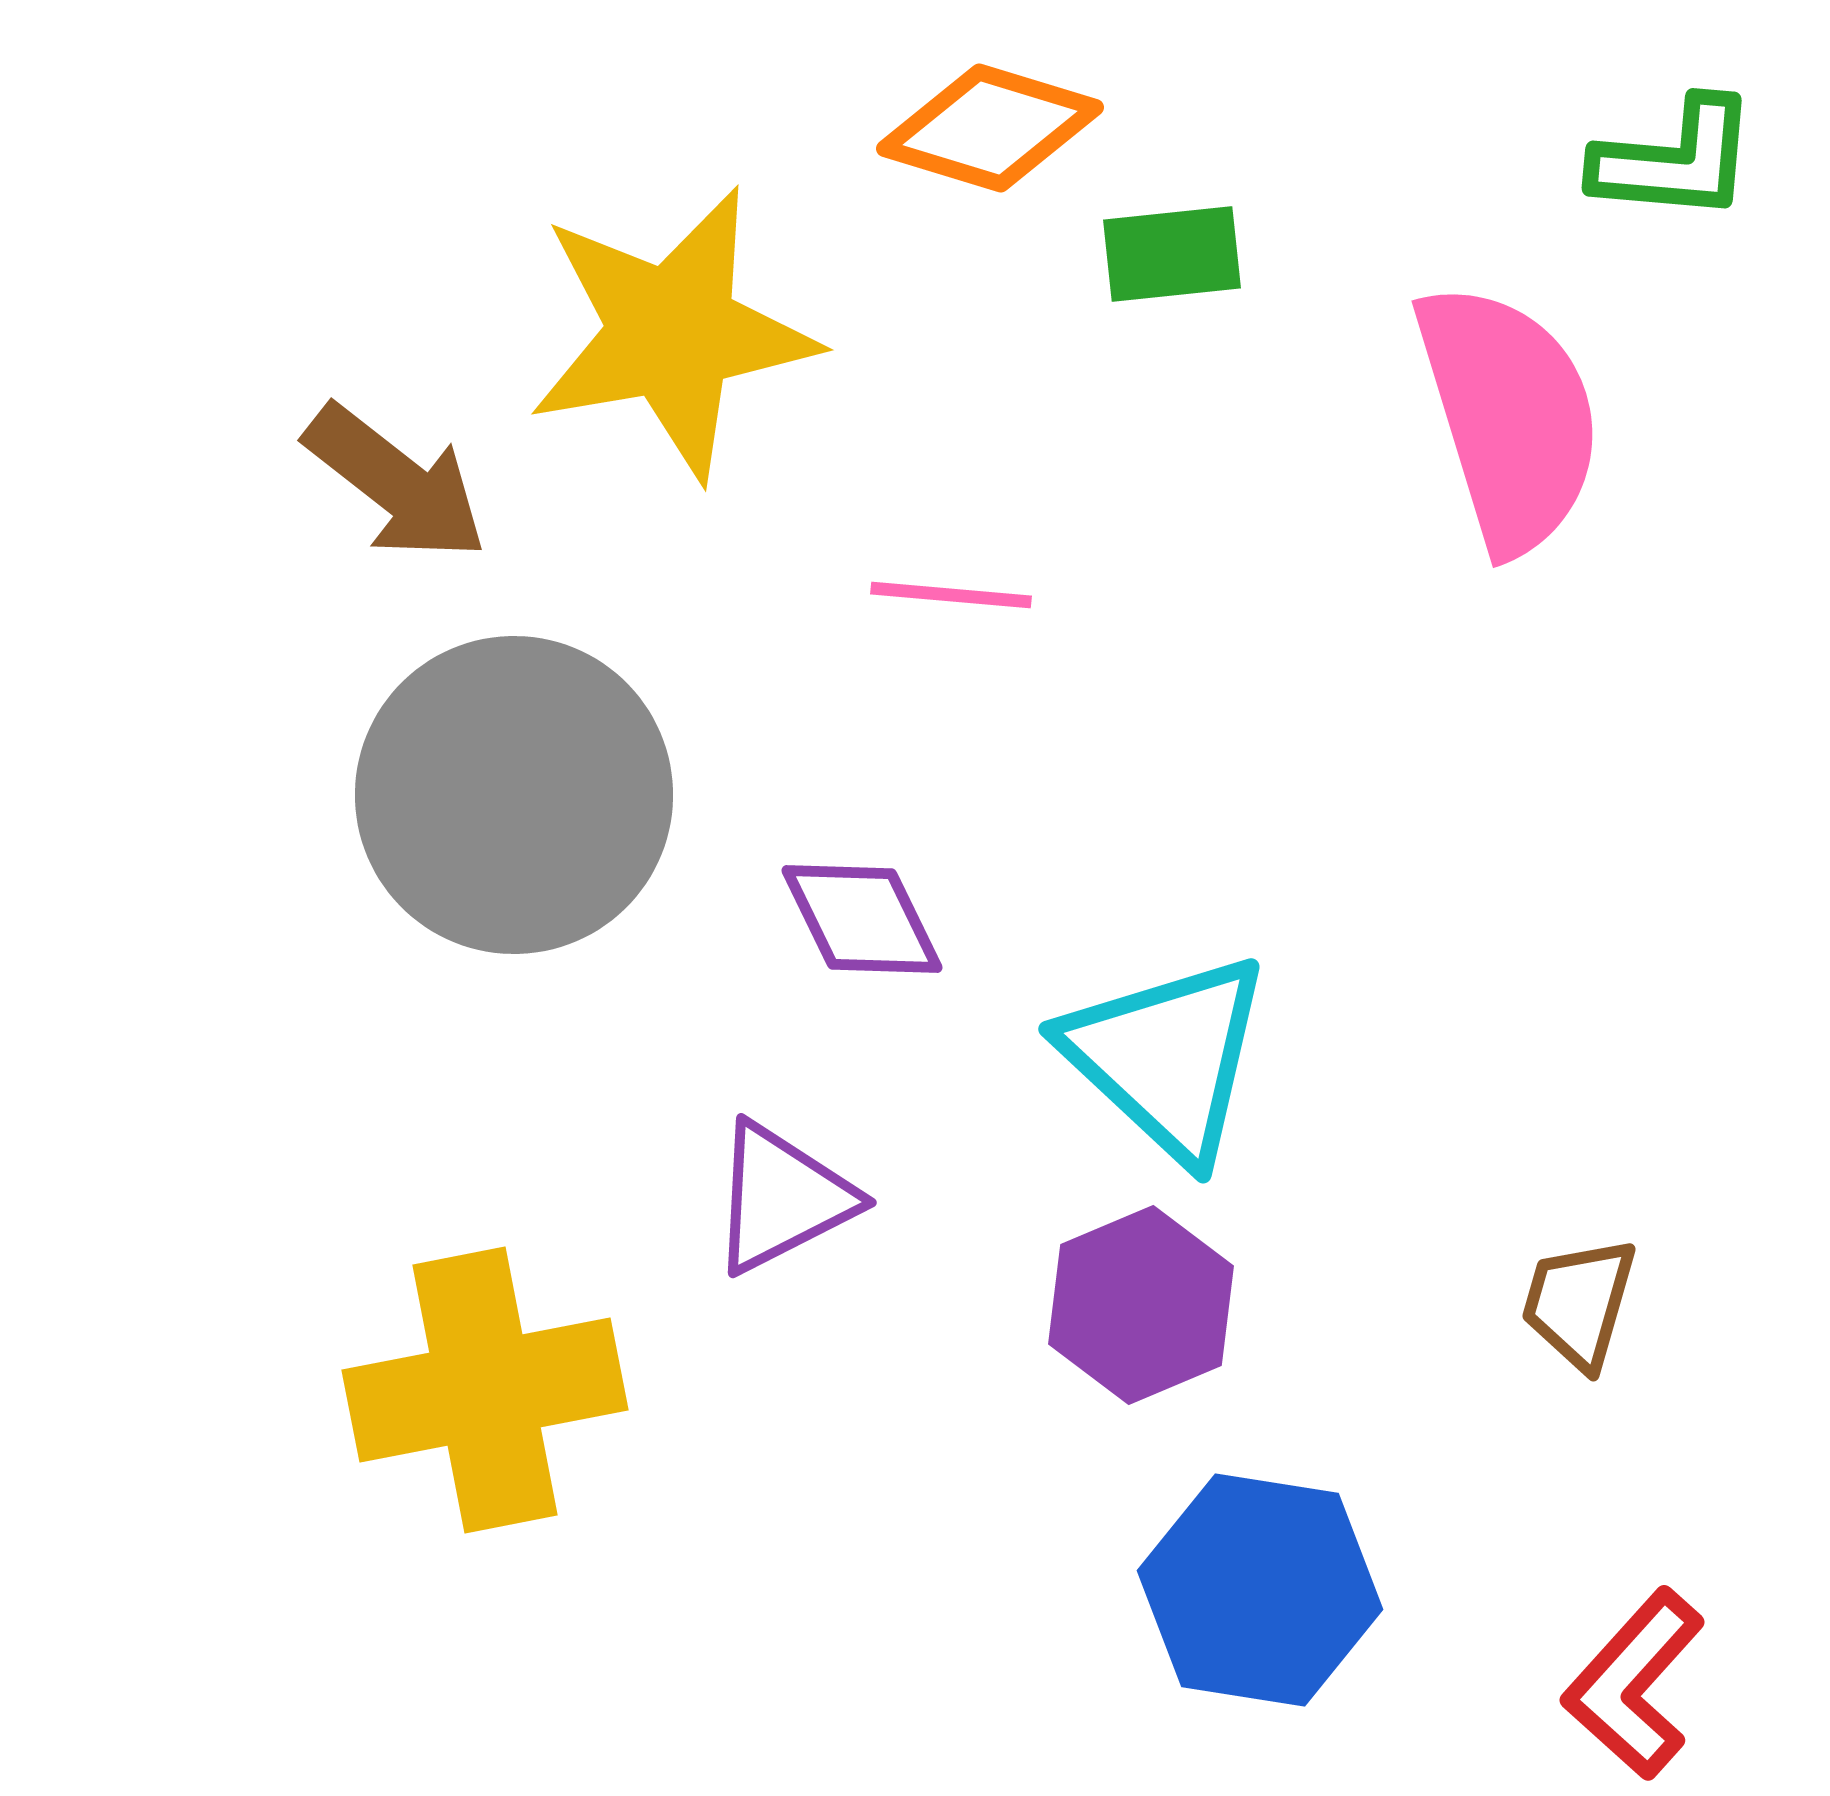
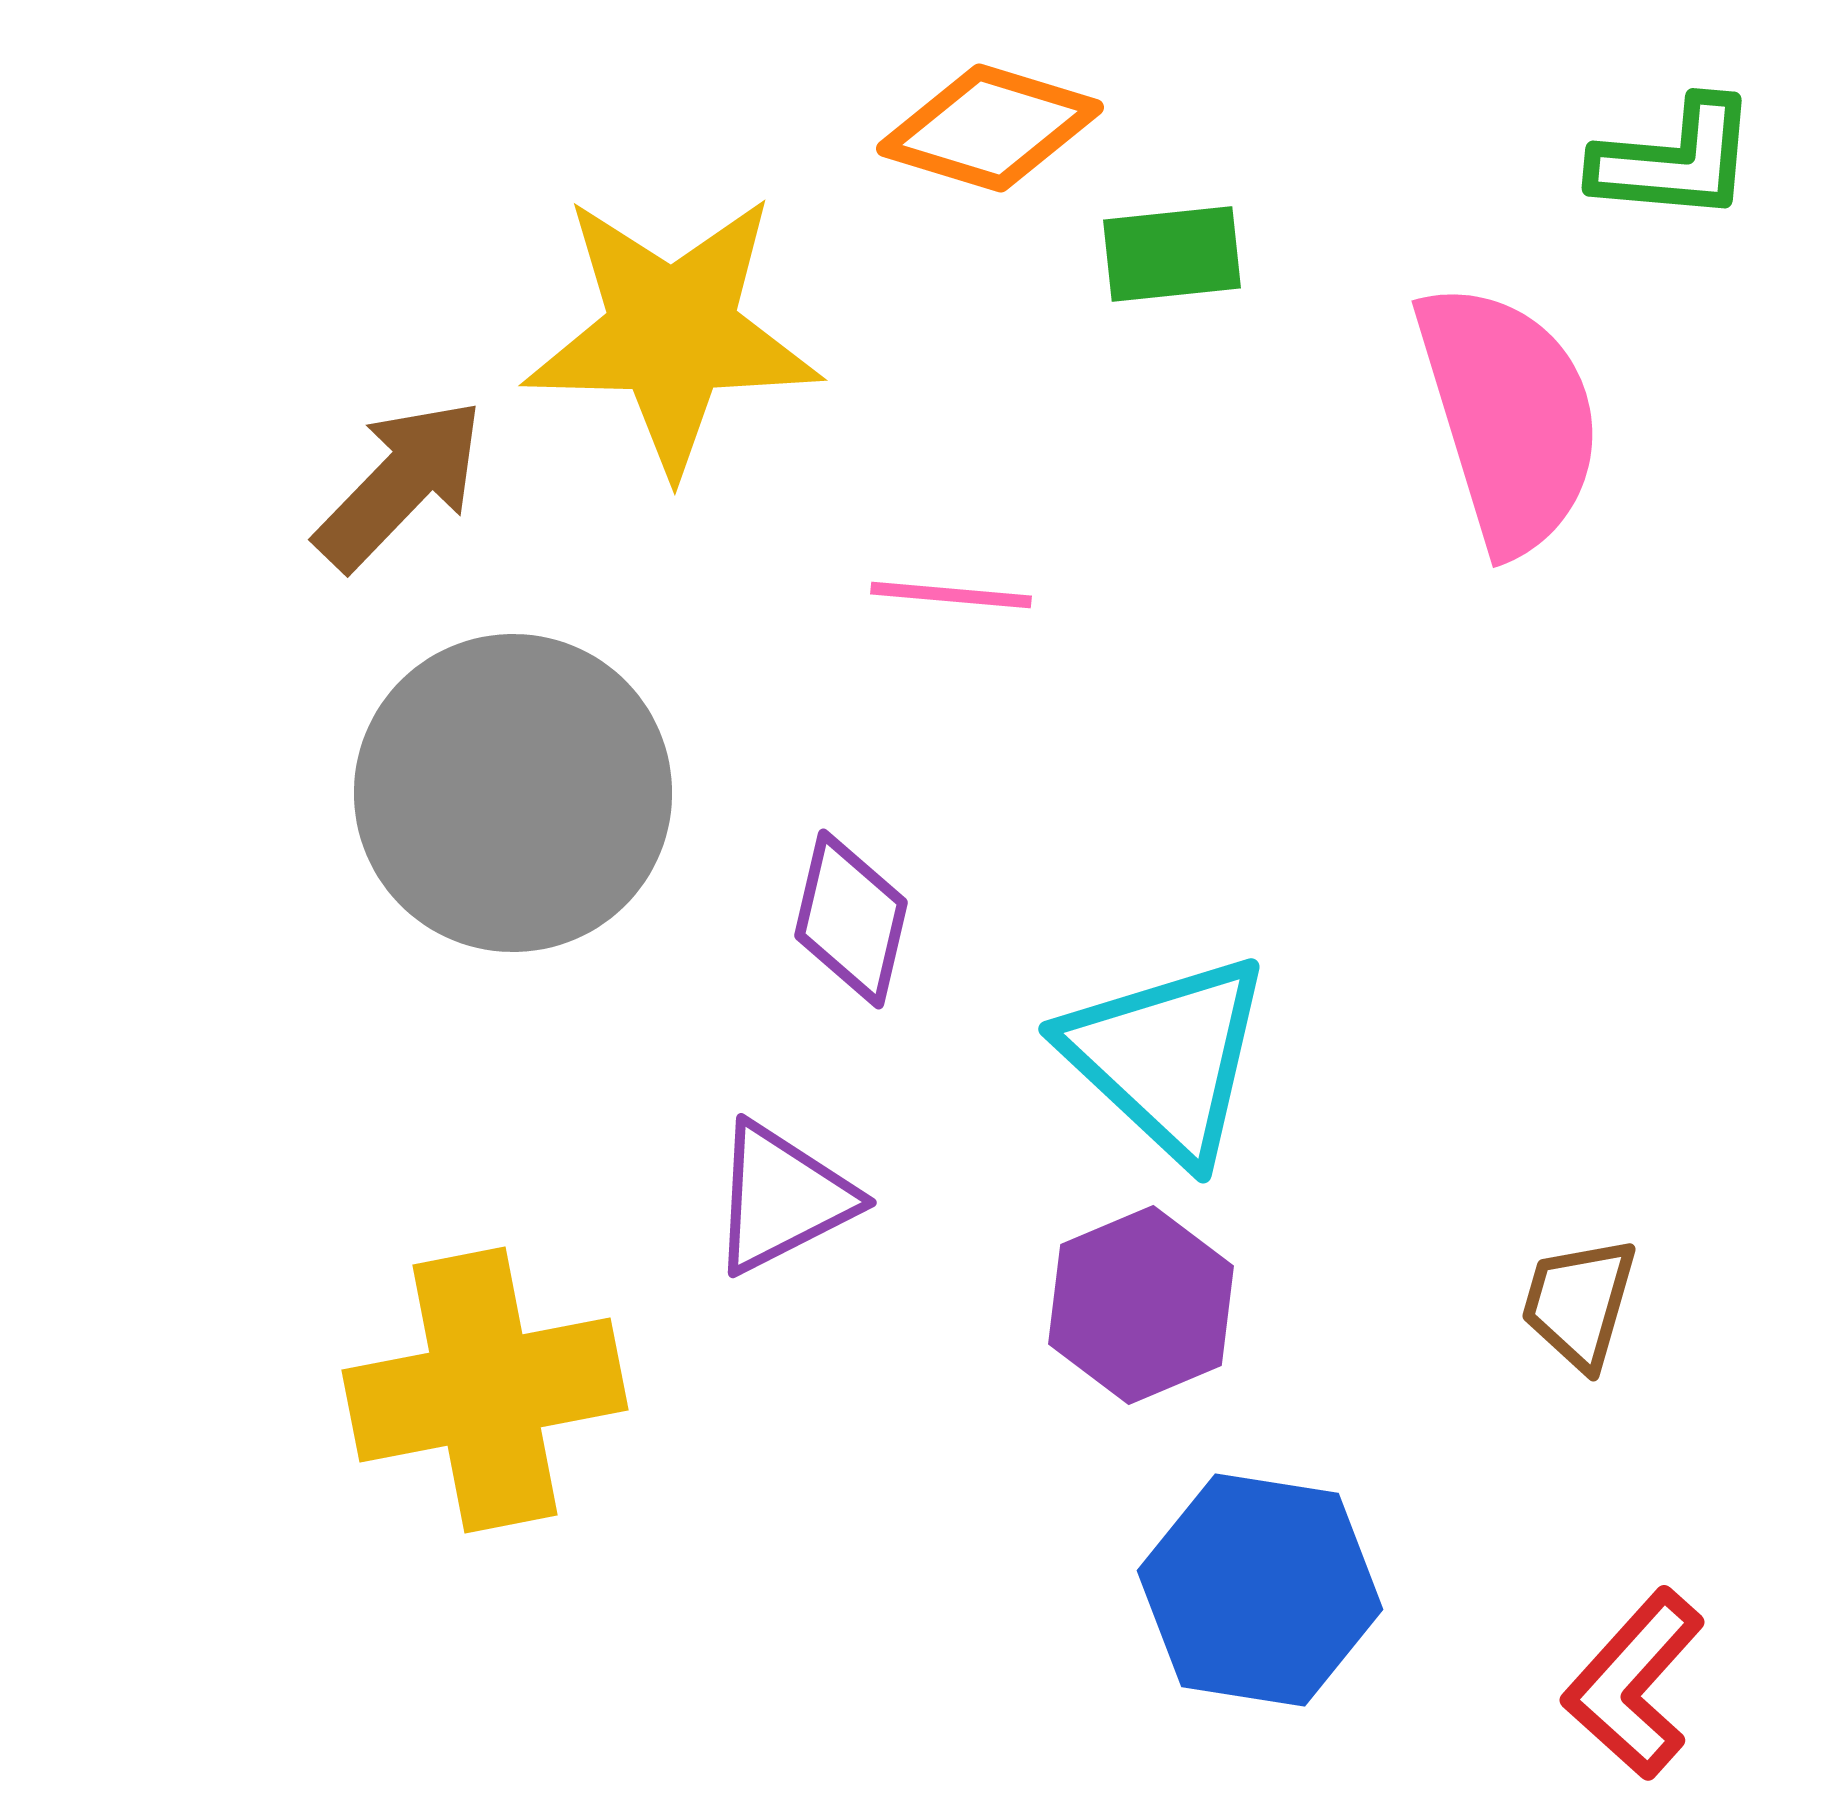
yellow star: rotated 11 degrees clockwise
brown arrow: moved 4 px right, 1 px down; rotated 84 degrees counterclockwise
gray circle: moved 1 px left, 2 px up
purple diamond: moved 11 px left; rotated 39 degrees clockwise
